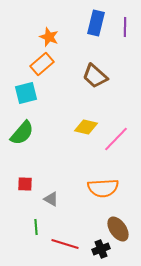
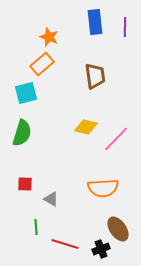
blue rectangle: moved 1 px left, 1 px up; rotated 20 degrees counterclockwise
brown trapezoid: rotated 140 degrees counterclockwise
green semicircle: rotated 24 degrees counterclockwise
